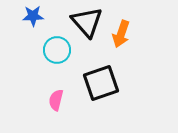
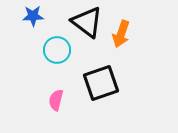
black triangle: rotated 12 degrees counterclockwise
